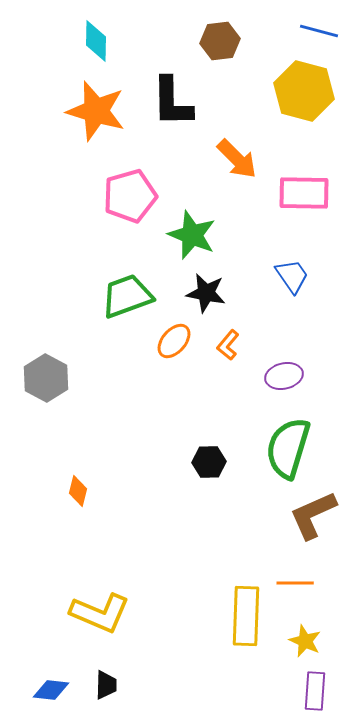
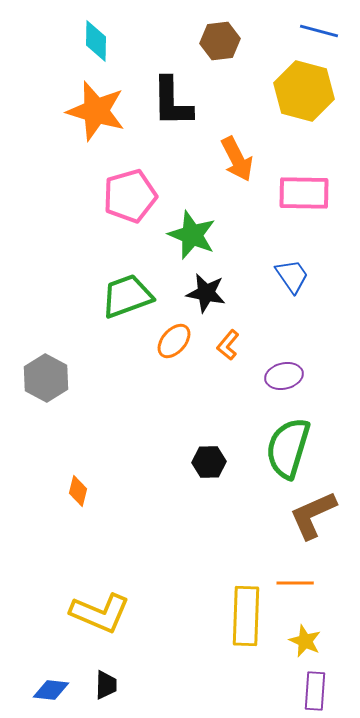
orange arrow: rotated 18 degrees clockwise
